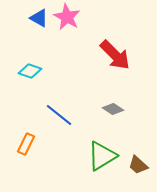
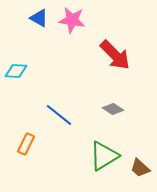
pink star: moved 5 px right, 3 px down; rotated 20 degrees counterclockwise
cyan diamond: moved 14 px left; rotated 15 degrees counterclockwise
green triangle: moved 2 px right
brown trapezoid: moved 2 px right, 3 px down
